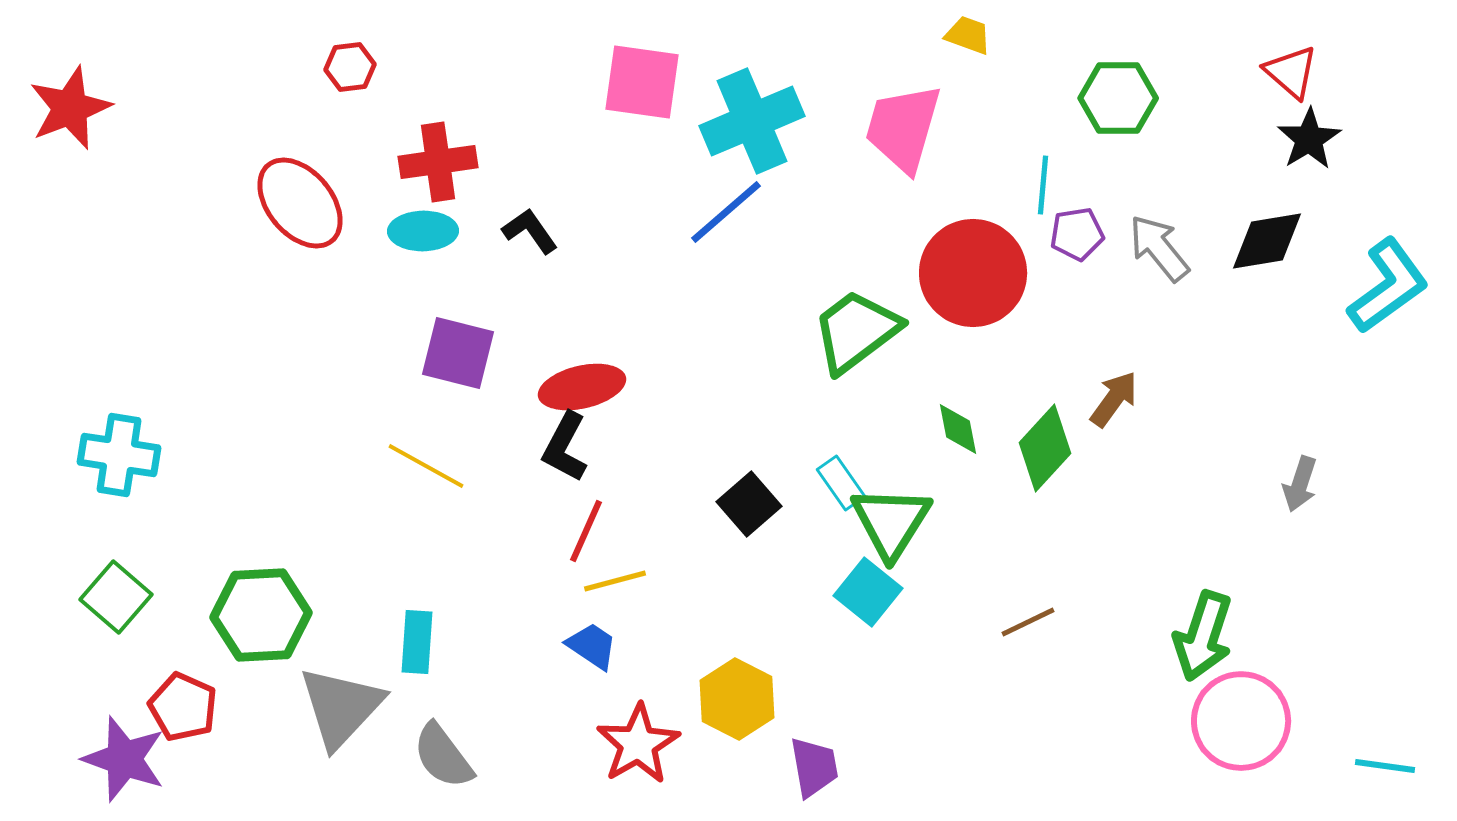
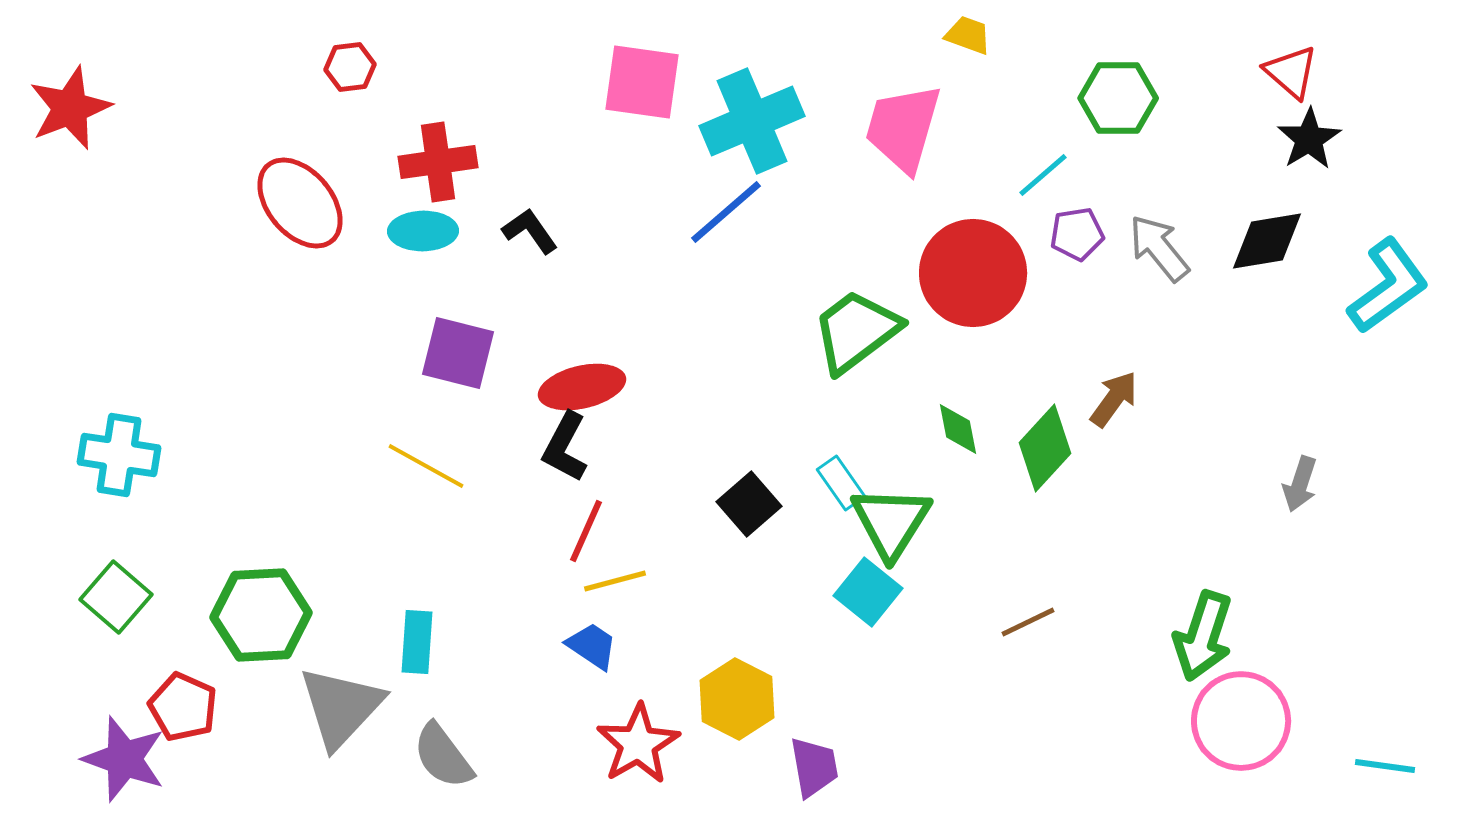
cyan line at (1043, 185): moved 10 px up; rotated 44 degrees clockwise
